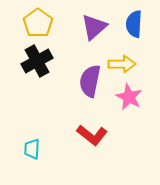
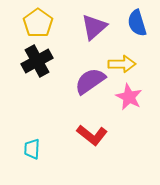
blue semicircle: moved 3 px right, 1 px up; rotated 20 degrees counterclockwise
purple semicircle: rotated 44 degrees clockwise
